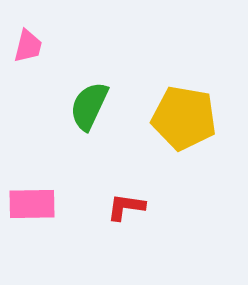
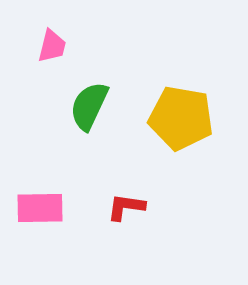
pink trapezoid: moved 24 px right
yellow pentagon: moved 3 px left
pink rectangle: moved 8 px right, 4 px down
